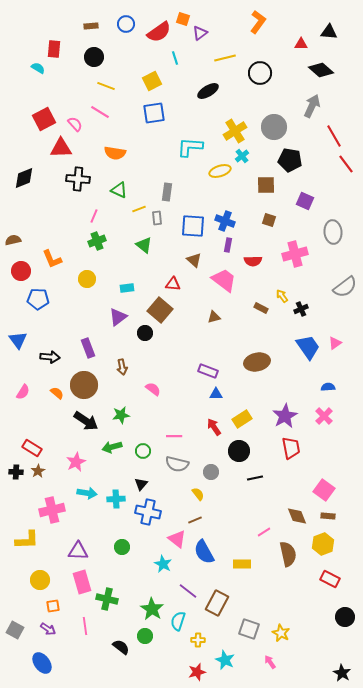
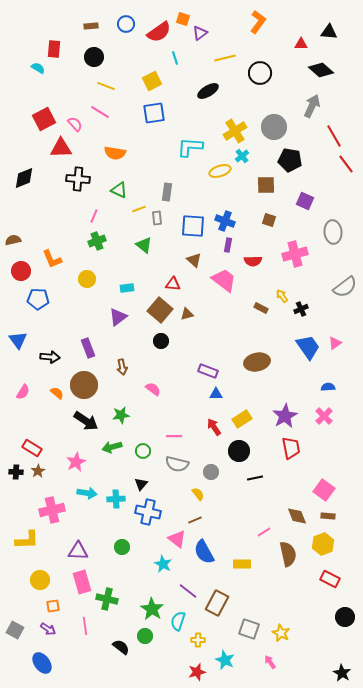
brown triangle at (214, 317): moved 27 px left, 3 px up
black circle at (145, 333): moved 16 px right, 8 px down
